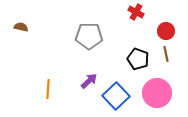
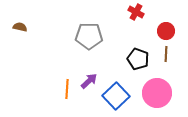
brown semicircle: moved 1 px left
brown line: rotated 14 degrees clockwise
orange line: moved 19 px right
